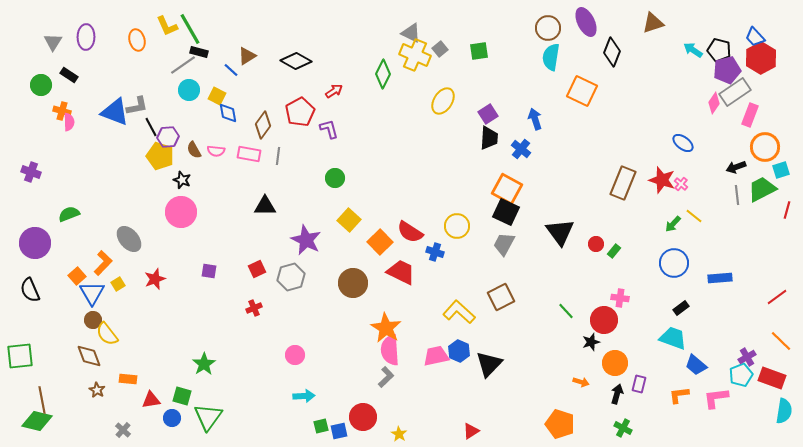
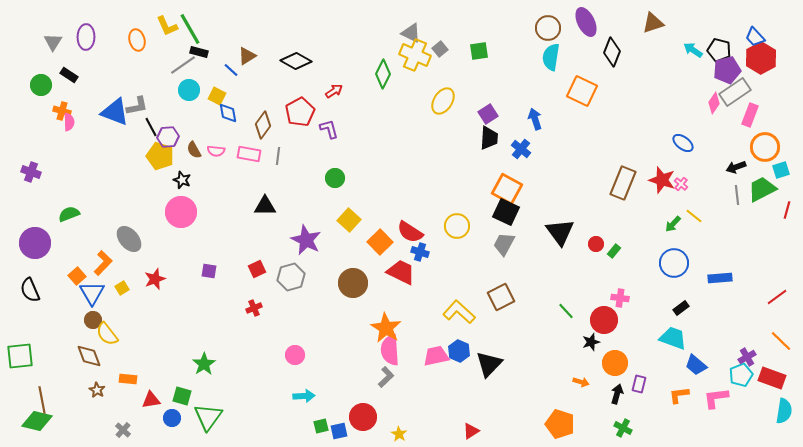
blue cross at (435, 252): moved 15 px left
yellow square at (118, 284): moved 4 px right, 4 px down
